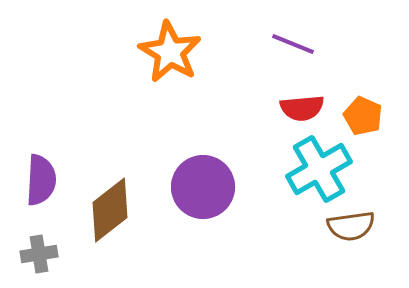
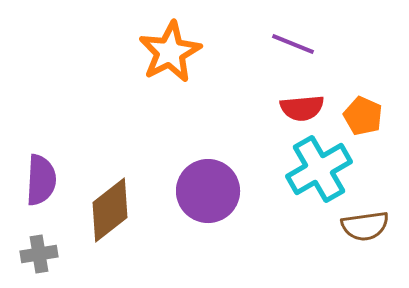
orange star: rotated 14 degrees clockwise
purple circle: moved 5 px right, 4 px down
brown semicircle: moved 14 px right
